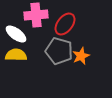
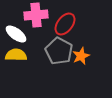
gray pentagon: rotated 12 degrees clockwise
